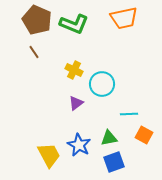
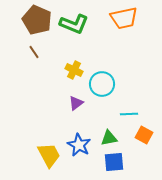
blue square: rotated 15 degrees clockwise
